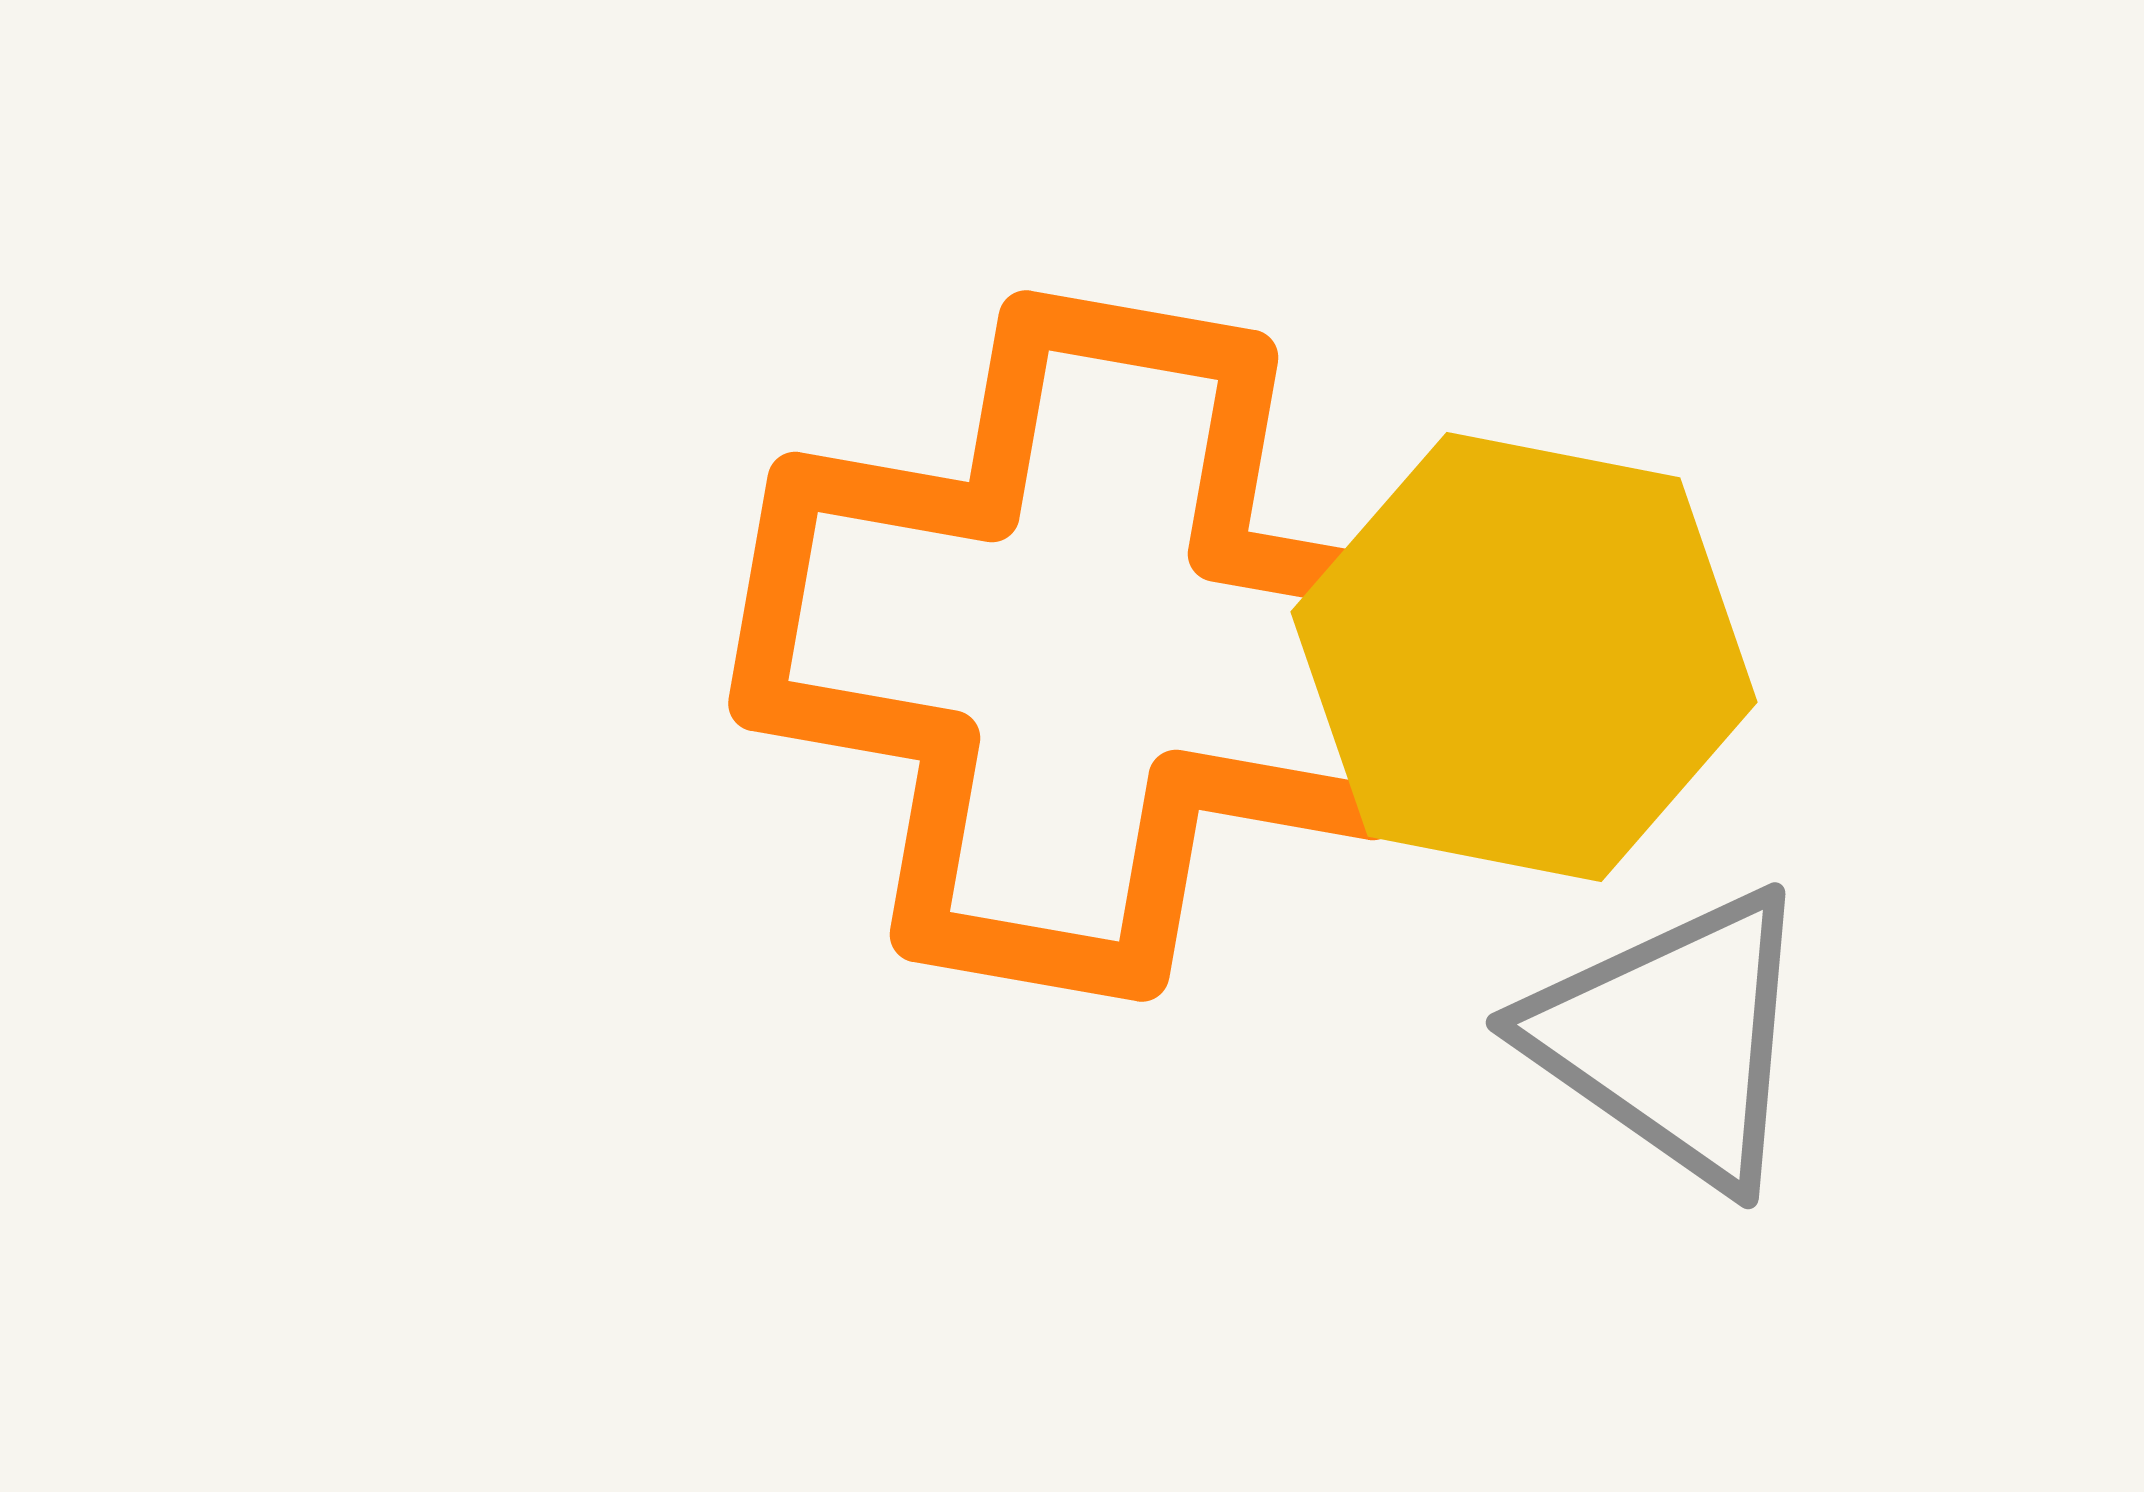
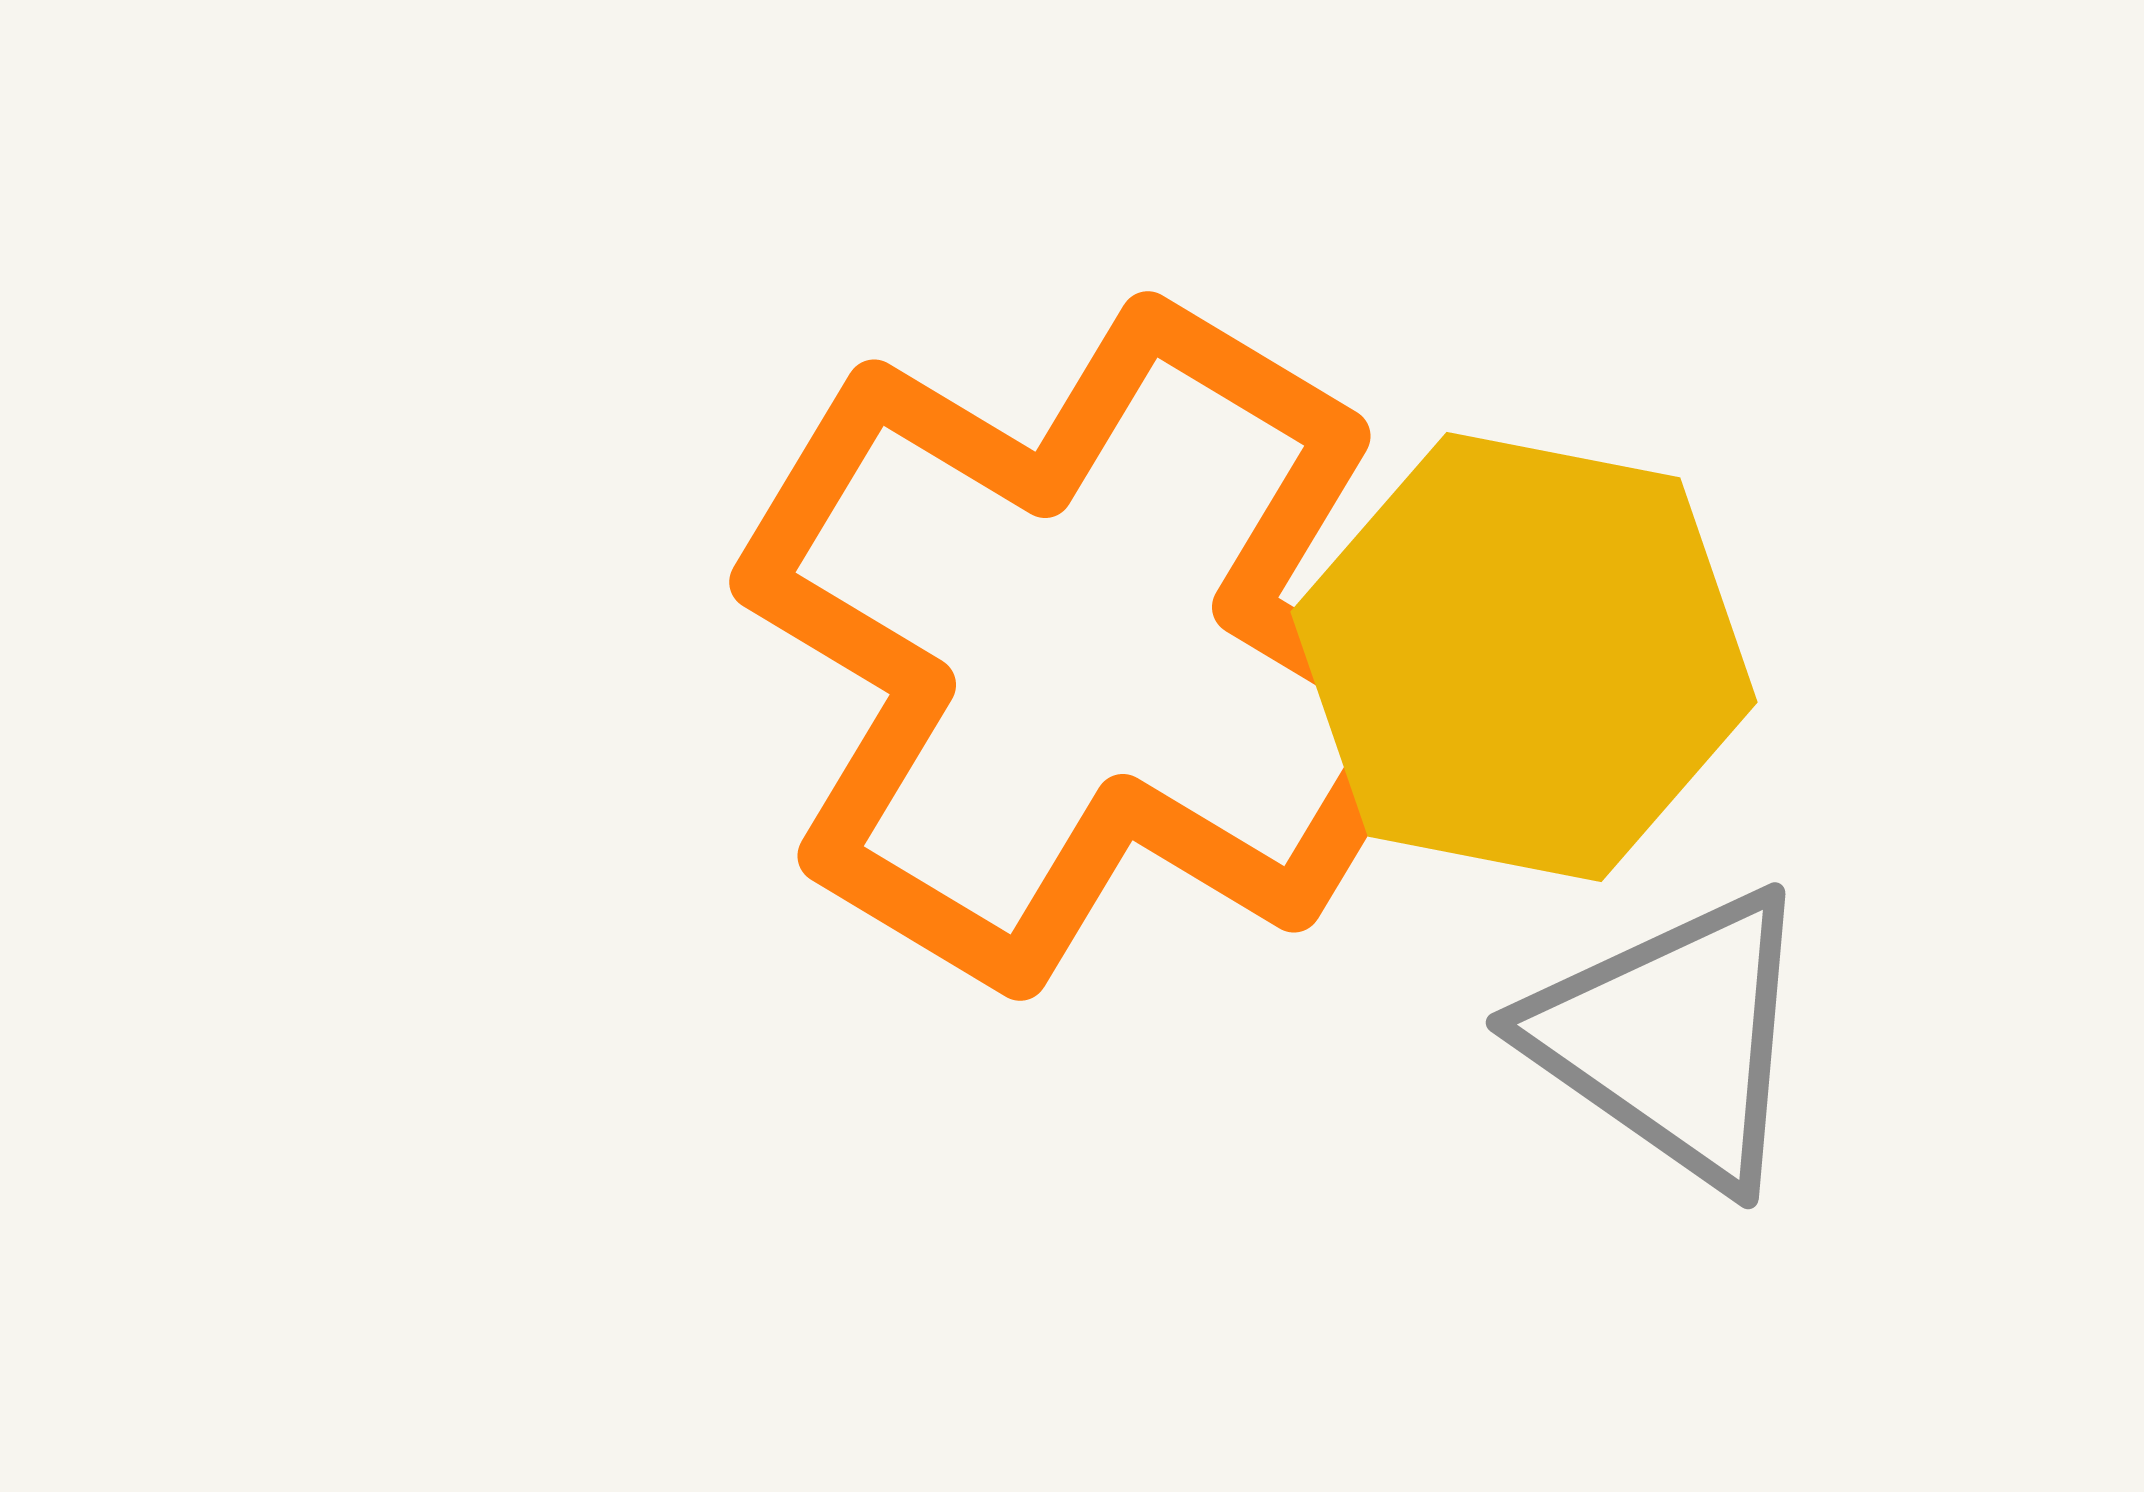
orange cross: rotated 21 degrees clockwise
